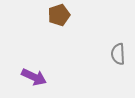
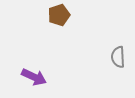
gray semicircle: moved 3 px down
